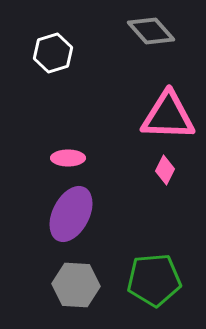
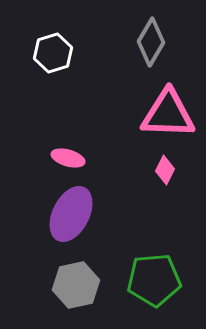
gray diamond: moved 11 px down; rotated 72 degrees clockwise
pink triangle: moved 2 px up
pink ellipse: rotated 16 degrees clockwise
gray hexagon: rotated 15 degrees counterclockwise
